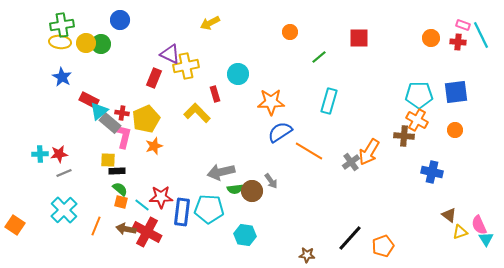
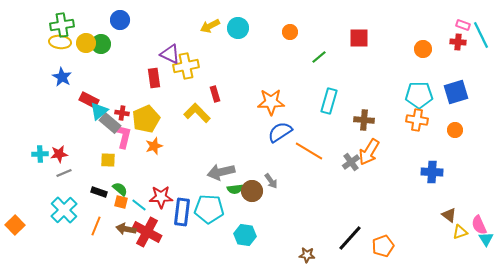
yellow arrow at (210, 23): moved 3 px down
orange circle at (431, 38): moved 8 px left, 11 px down
cyan circle at (238, 74): moved 46 px up
red rectangle at (154, 78): rotated 30 degrees counterclockwise
blue square at (456, 92): rotated 10 degrees counterclockwise
orange cross at (417, 120): rotated 20 degrees counterclockwise
brown cross at (404, 136): moved 40 px left, 16 px up
black rectangle at (117, 171): moved 18 px left, 21 px down; rotated 21 degrees clockwise
blue cross at (432, 172): rotated 10 degrees counterclockwise
cyan line at (142, 205): moved 3 px left
orange square at (15, 225): rotated 12 degrees clockwise
